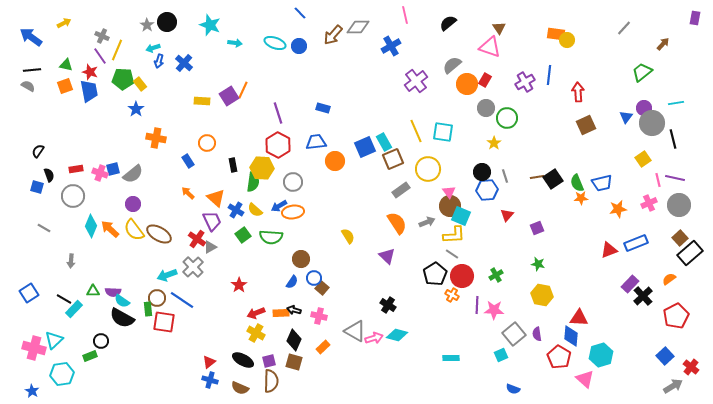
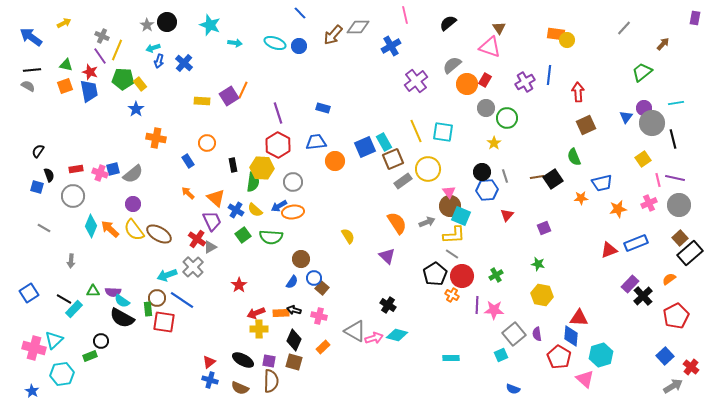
green semicircle at (577, 183): moved 3 px left, 26 px up
gray rectangle at (401, 190): moved 2 px right, 9 px up
purple square at (537, 228): moved 7 px right
yellow cross at (256, 333): moved 3 px right, 4 px up; rotated 30 degrees counterclockwise
purple square at (269, 361): rotated 24 degrees clockwise
